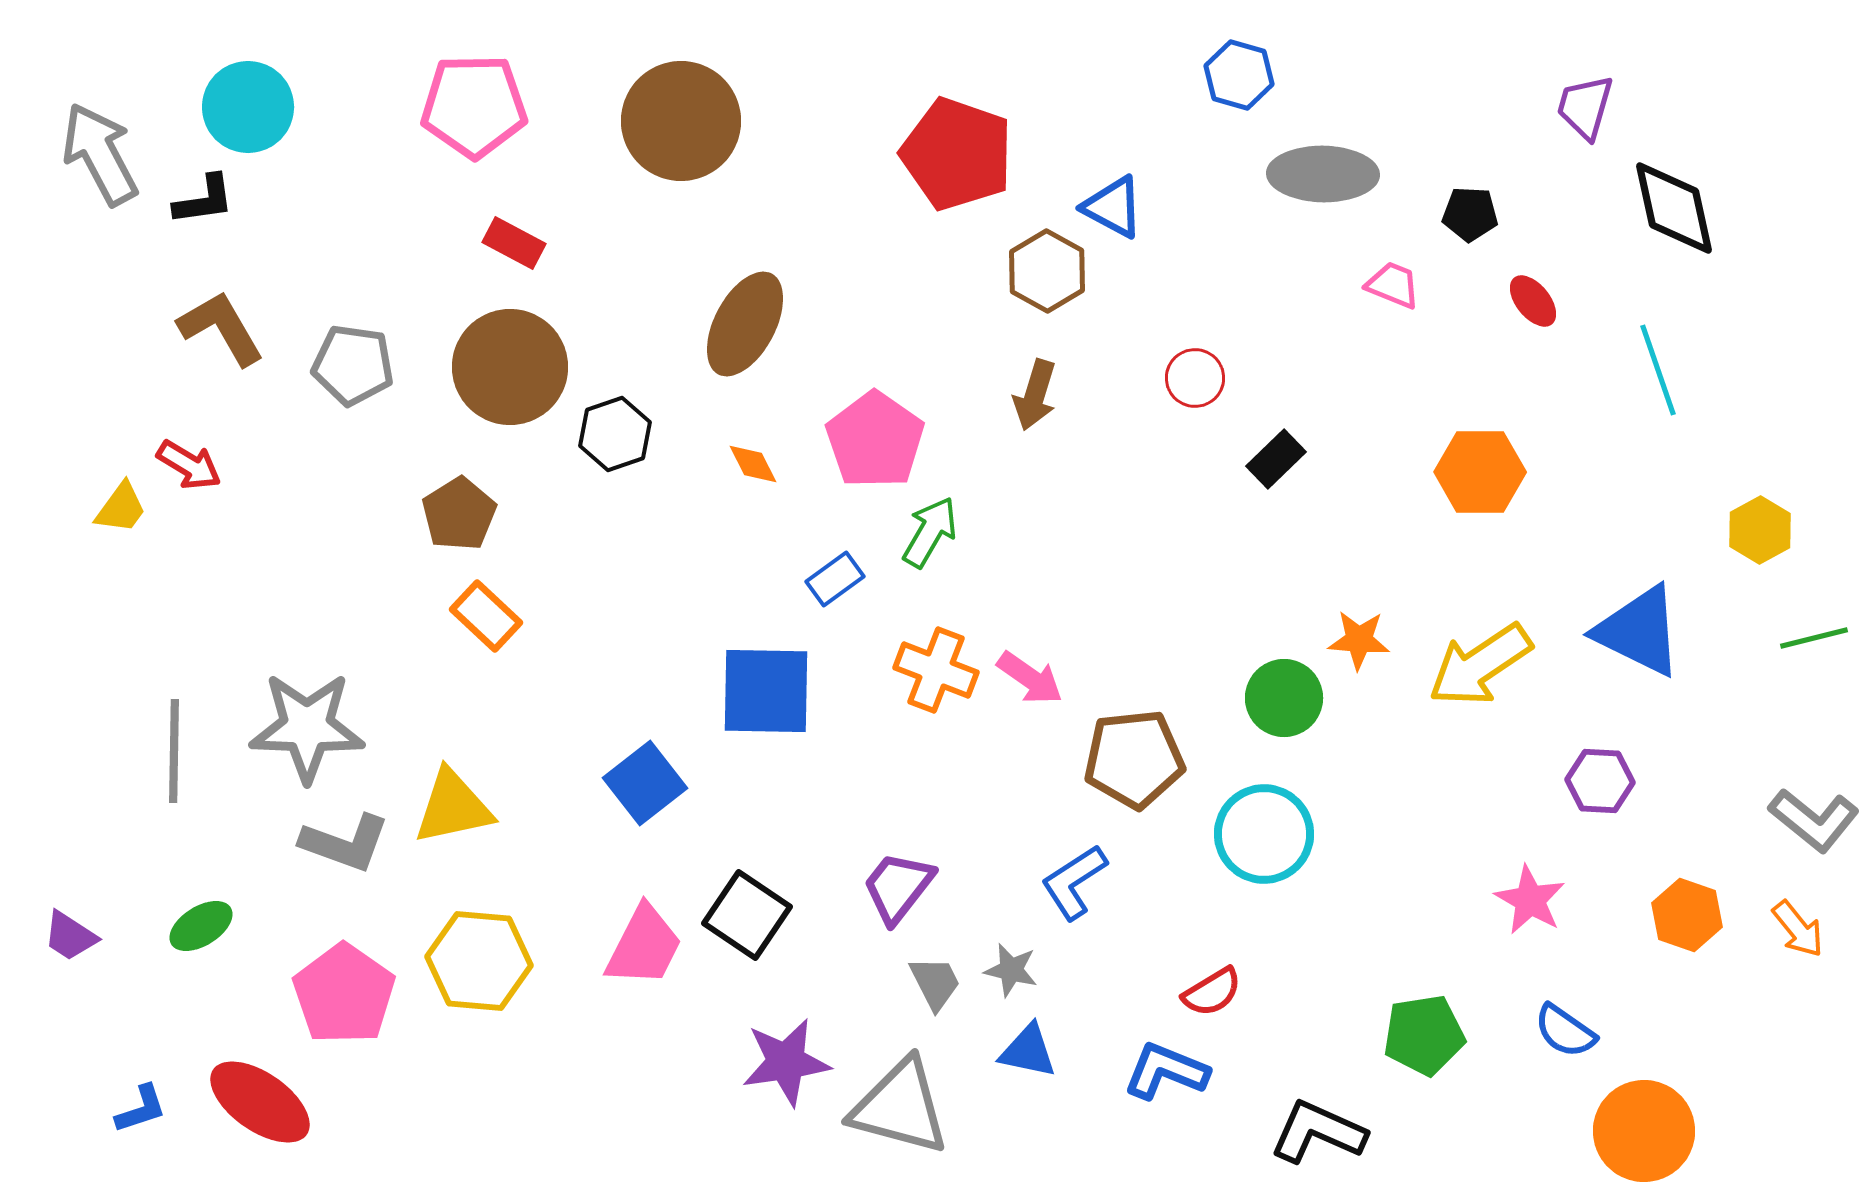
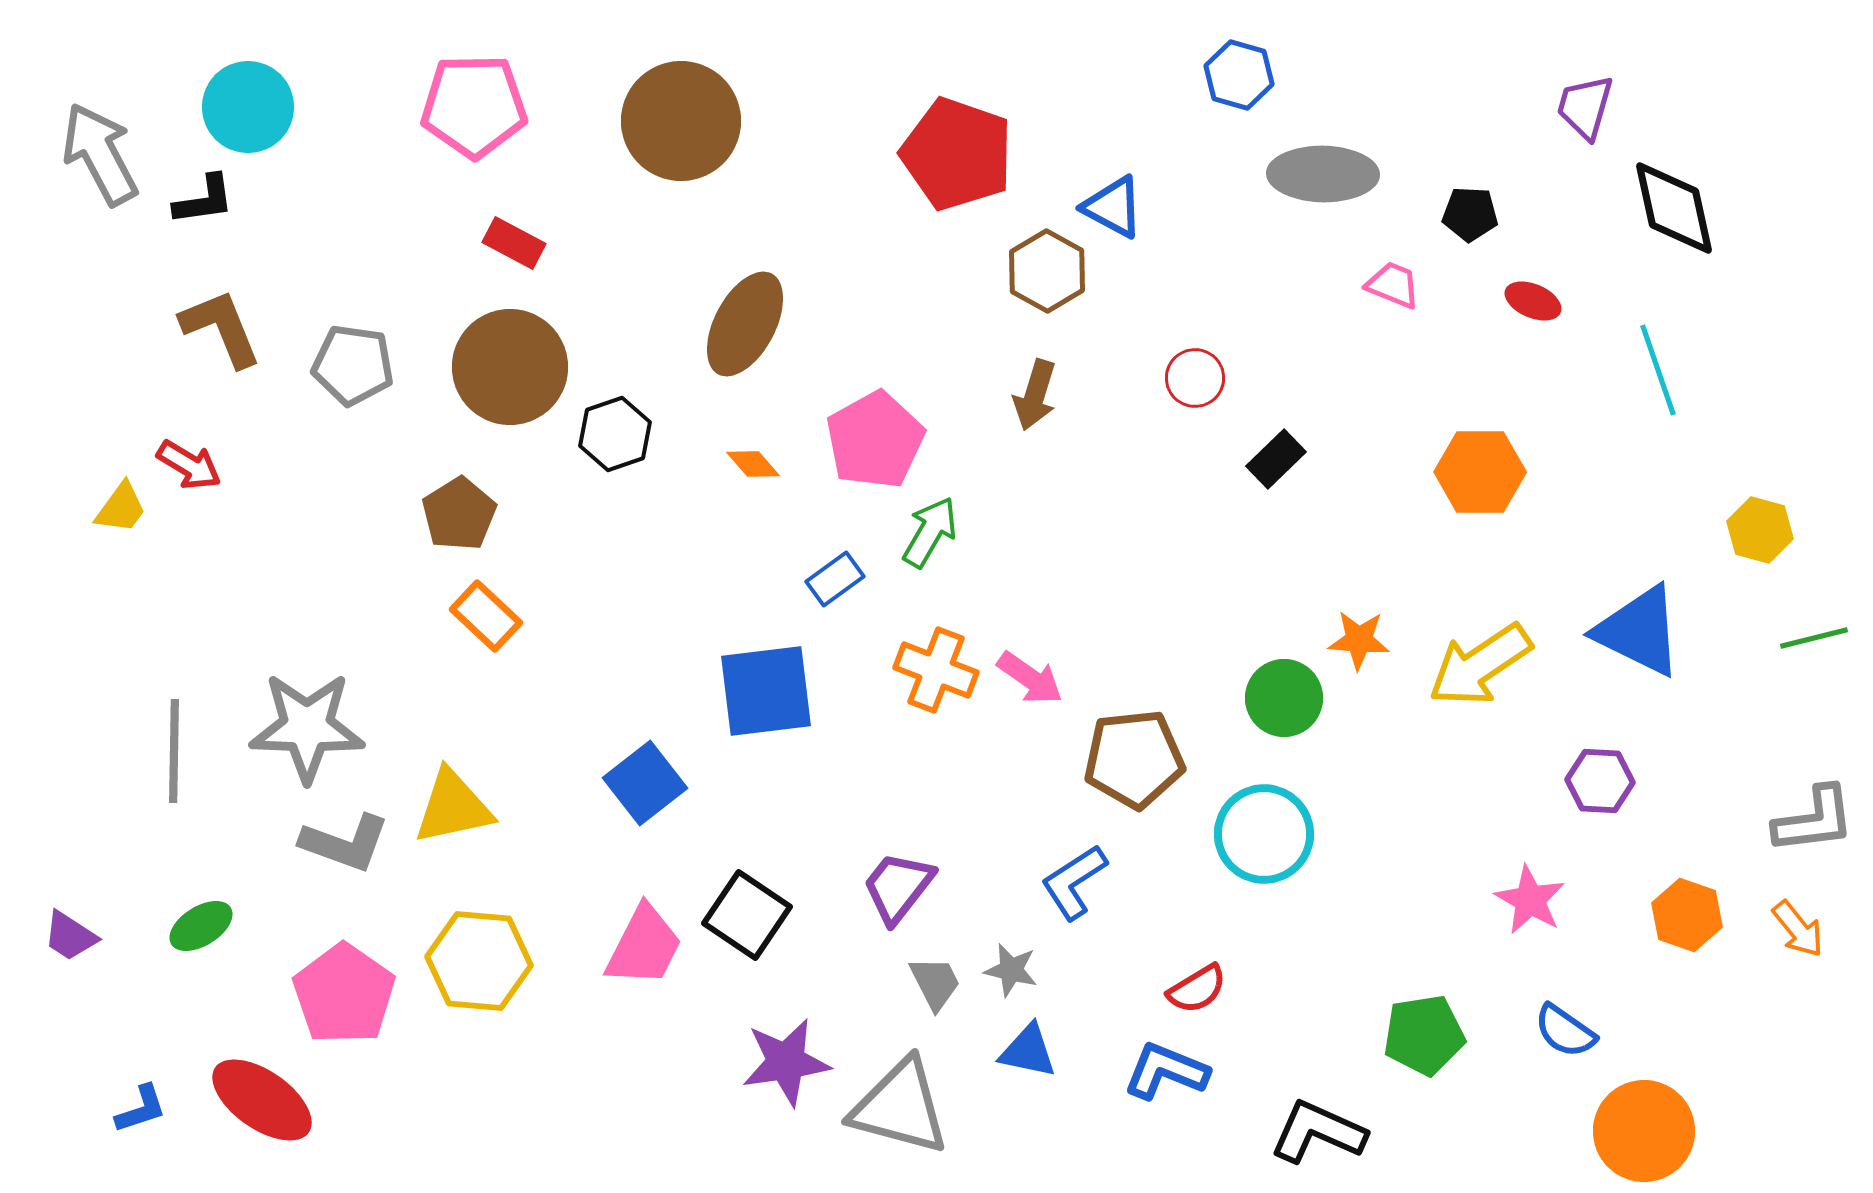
red ellipse at (1533, 301): rotated 28 degrees counterclockwise
brown L-shape at (221, 328): rotated 8 degrees clockwise
pink pentagon at (875, 440): rotated 8 degrees clockwise
orange diamond at (753, 464): rotated 14 degrees counterclockwise
yellow hexagon at (1760, 530): rotated 16 degrees counterclockwise
blue square at (766, 691): rotated 8 degrees counterclockwise
gray L-shape at (1814, 820): rotated 46 degrees counterclockwise
red semicircle at (1212, 992): moved 15 px left, 3 px up
red ellipse at (260, 1102): moved 2 px right, 2 px up
